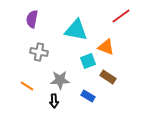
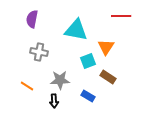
red line: rotated 36 degrees clockwise
orange triangle: rotated 42 degrees clockwise
